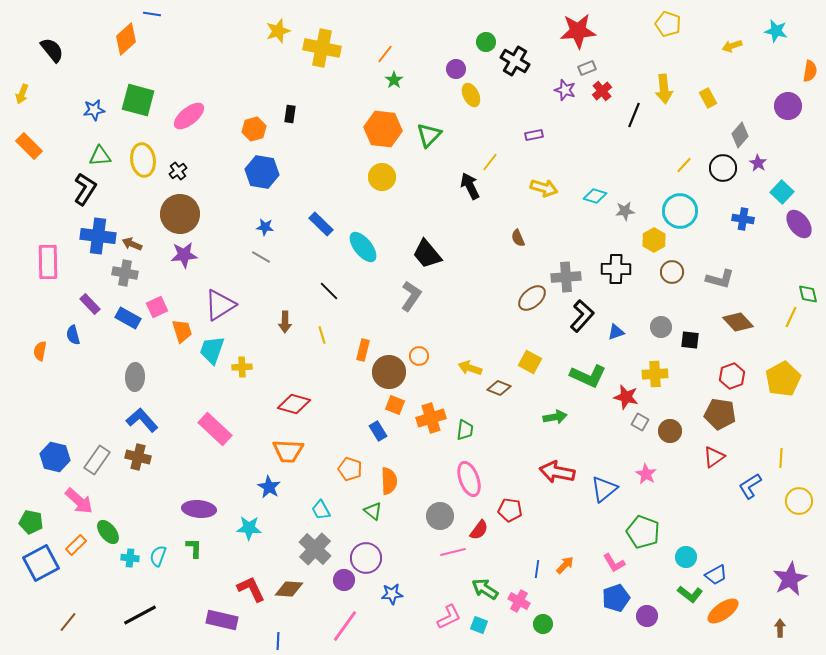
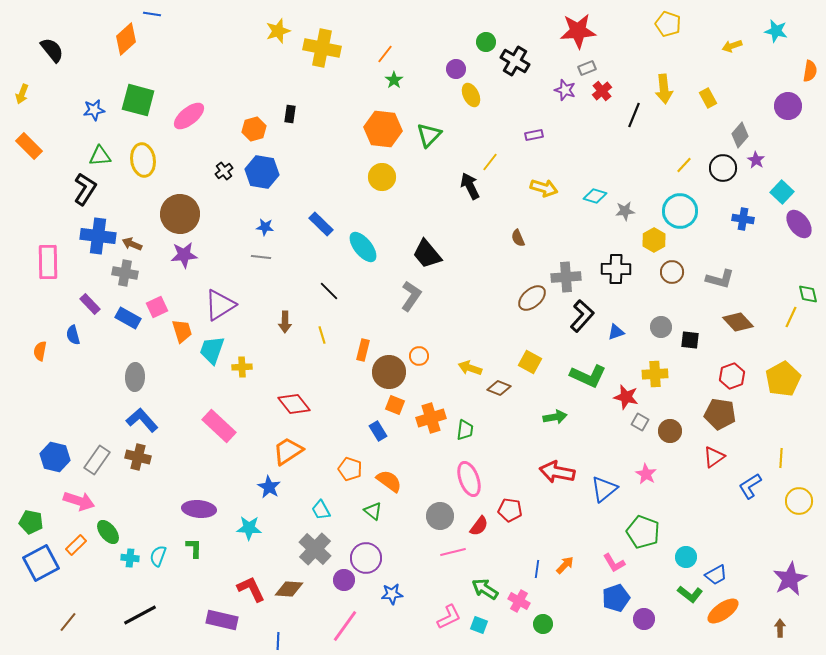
purple star at (758, 163): moved 2 px left, 3 px up
black cross at (178, 171): moved 46 px right
gray line at (261, 257): rotated 24 degrees counterclockwise
red diamond at (294, 404): rotated 36 degrees clockwise
pink rectangle at (215, 429): moved 4 px right, 3 px up
orange trapezoid at (288, 451): rotated 144 degrees clockwise
orange semicircle at (389, 481): rotated 52 degrees counterclockwise
pink arrow at (79, 501): rotated 24 degrees counterclockwise
red semicircle at (479, 530): moved 4 px up
purple circle at (647, 616): moved 3 px left, 3 px down
